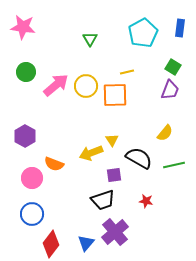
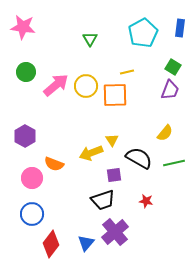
green line: moved 2 px up
